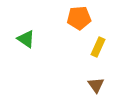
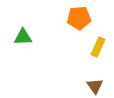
green triangle: moved 3 px left, 2 px up; rotated 36 degrees counterclockwise
brown triangle: moved 1 px left, 1 px down
